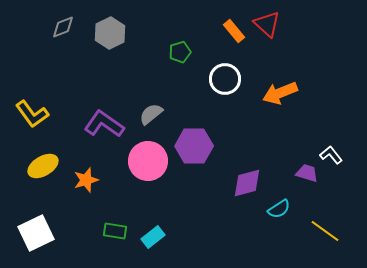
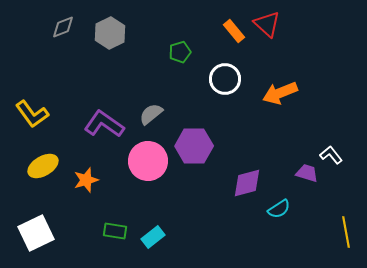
yellow line: moved 21 px right, 1 px down; rotated 44 degrees clockwise
